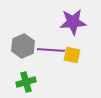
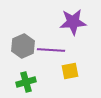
yellow square: moved 2 px left, 16 px down; rotated 24 degrees counterclockwise
